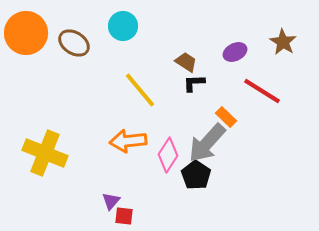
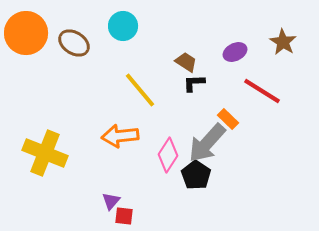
orange rectangle: moved 2 px right, 2 px down
orange arrow: moved 8 px left, 5 px up
